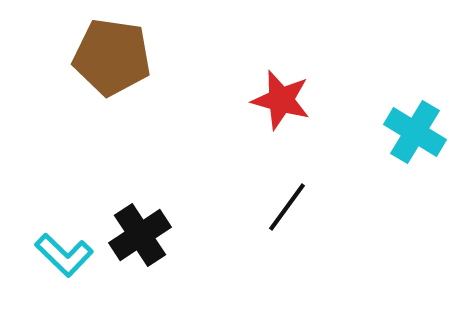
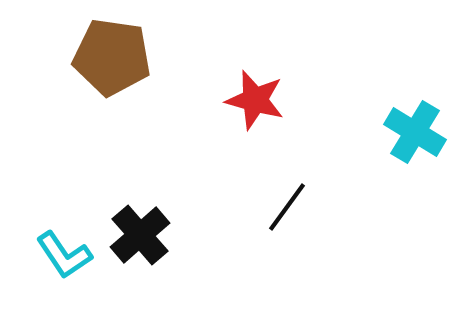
red star: moved 26 px left
black cross: rotated 8 degrees counterclockwise
cyan L-shape: rotated 12 degrees clockwise
